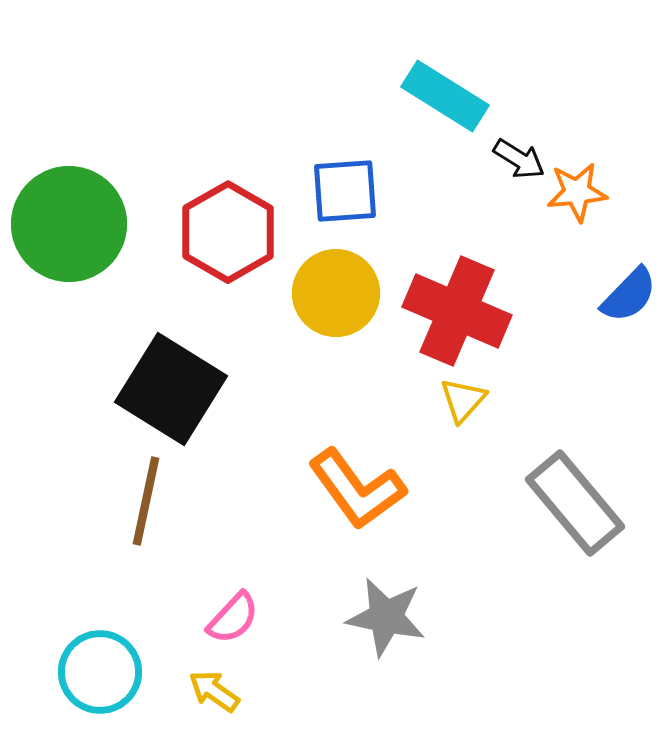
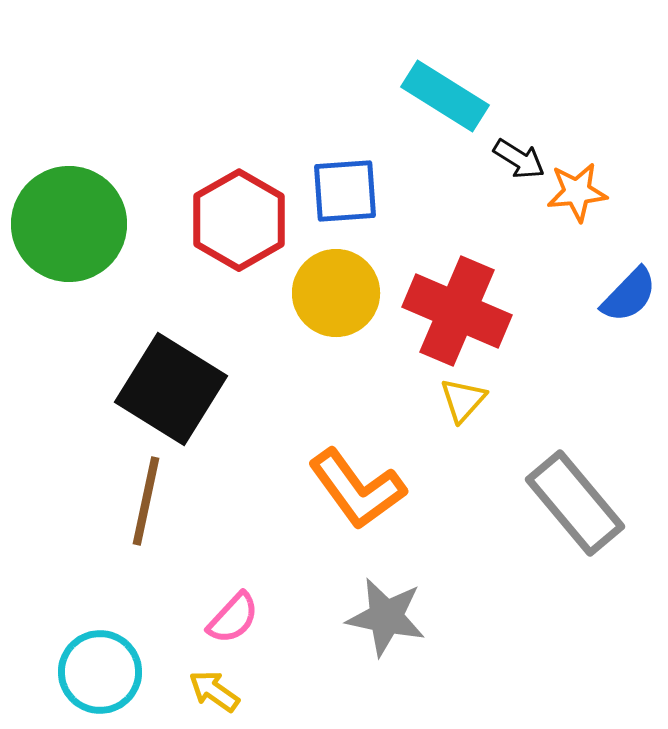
red hexagon: moved 11 px right, 12 px up
